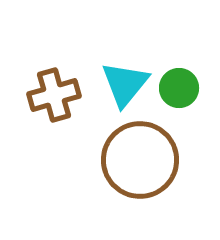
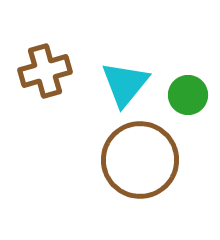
green circle: moved 9 px right, 7 px down
brown cross: moved 9 px left, 24 px up
